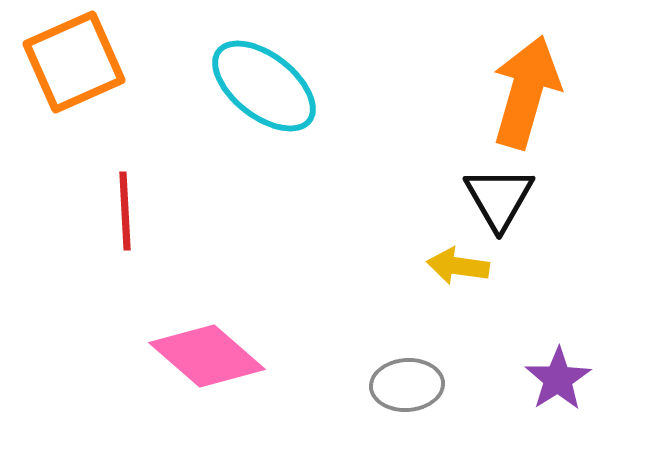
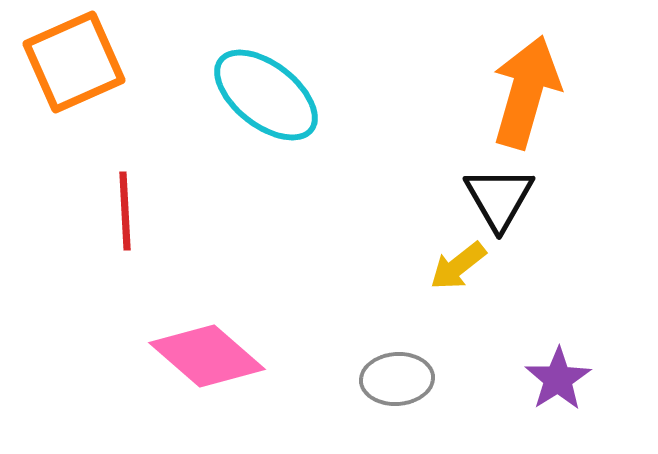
cyan ellipse: moved 2 px right, 9 px down
yellow arrow: rotated 46 degrees counterclockwise
gray ellipse: moved 10 px left, 6 px up
